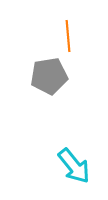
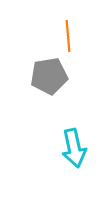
cyan arrow: moved 18 px up; rotated 27 degrees clockwise
